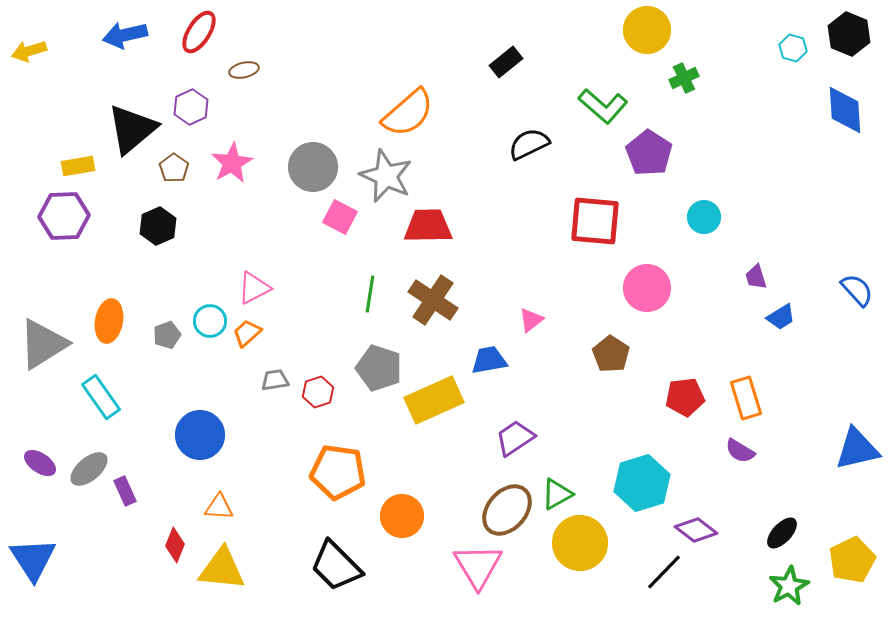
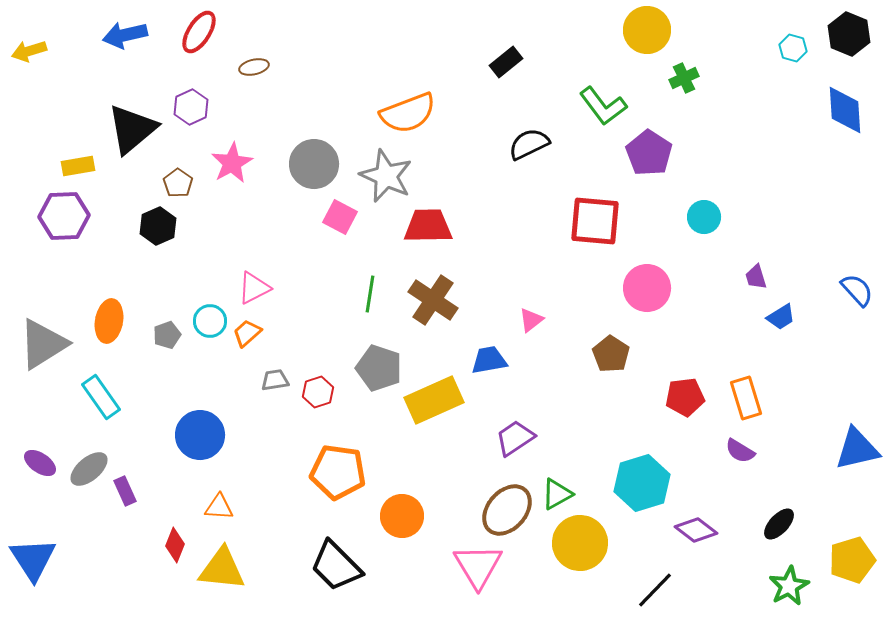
brown ellipse at (244, 70): moved 10 px right, 3 px up
green L-shape at (603, 106): rotated 12 degrees clockwise
orange semicircle at (408, 113): rotated 20 degrees clockwise
gray circle at (313, 167): moved 1 px right, 3 px up
brown pentagon at (174, 168): moved 4 px right, 15 px down
black ellipse at (782, 533): moved 3 px left, 9 px up
yellow pentagon at (852, 560): rotated 9 degrees clockwise
black line at (664, 572): moved 9 px left, 18 px down
